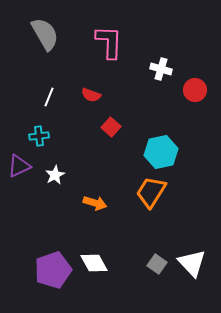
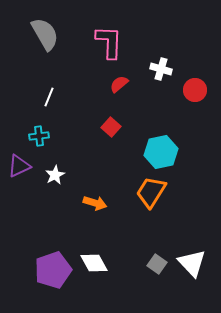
red semicircle: moved 28 px right, 11 px up; rotated 120 degrees clockwise
